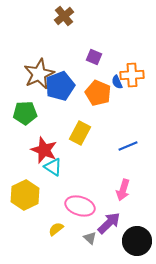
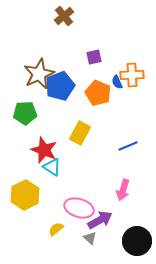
purple square: rotated 35 degrees counterclockwise
cyan triangle: moved 1 px left
pink ellipse: moved 1 px left, 2 px down
purple arrow: moved 9 px left, 3 px up; rotated 15 degrees clockwise
